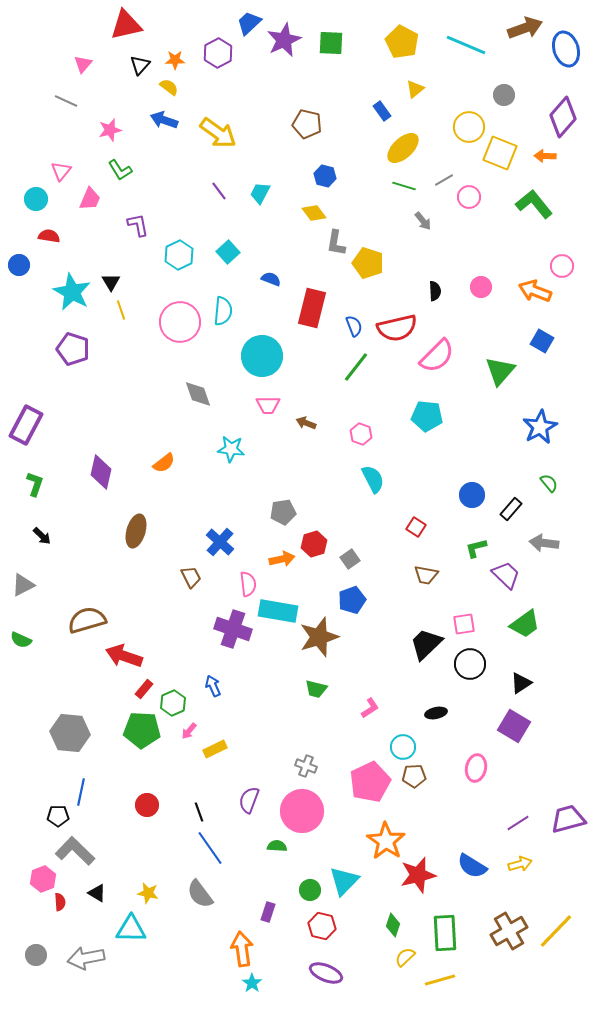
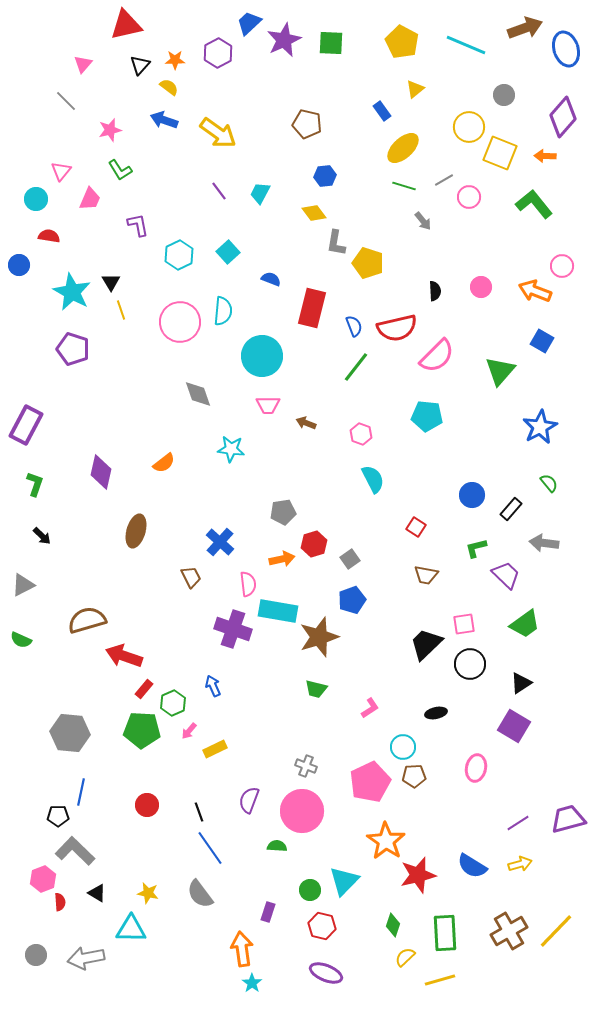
gray line at (66, 101): rotated 20 degrees clockwise
blue hexagon at (325, 176): rotated 20 degrees counterclockwise
